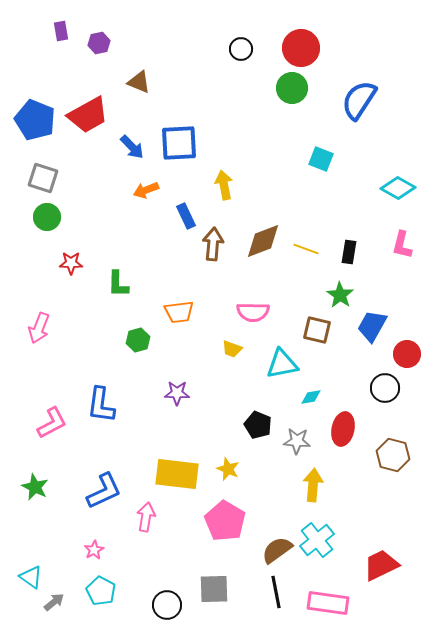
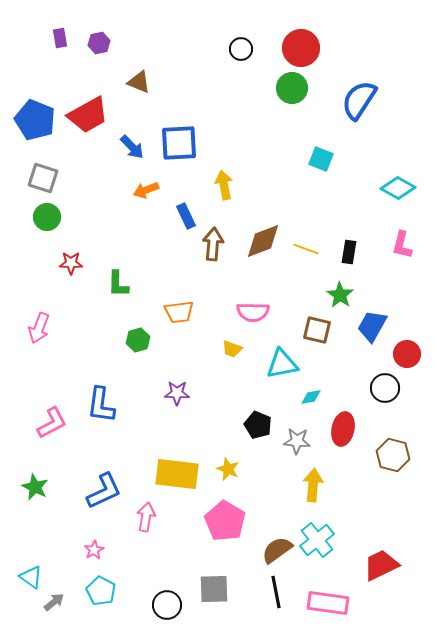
purple rectangle at (61, 31): moved 1 px left, 7 px down
